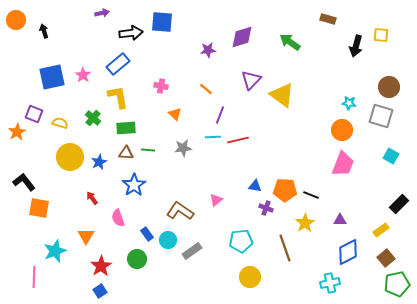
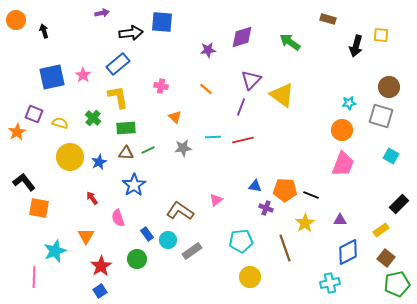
cyan star at (349, 103): rotated 16 degrees counterclockwise
orange triangle at (175, 114): moved 3 px down
purple line at (220, 115): moved 21 px right, 8 px up
red line at (238, 140): moved 5 px right
green line at (148, 150): rotated 32 degrees counterclockwise
brown square at (386, 258): rotated 12 degrees counterclockwise
